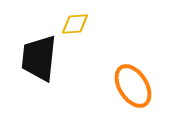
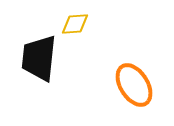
orange ellipse: moved 1 px right, 1 px up
